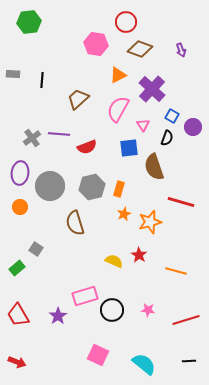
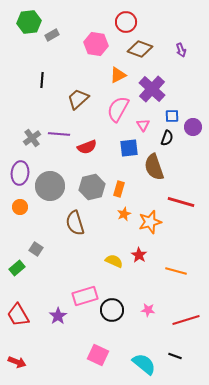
gray rectangle at (13, 74): moved 39 px right, 39 px up; rotated 32 degrees counterclockwise
blue square at (172, 116): rotated 32 degrees counterclockwise
black line at (189, 361): moved 14 px left, 5 px up; rotated 24 degrees clockwise
